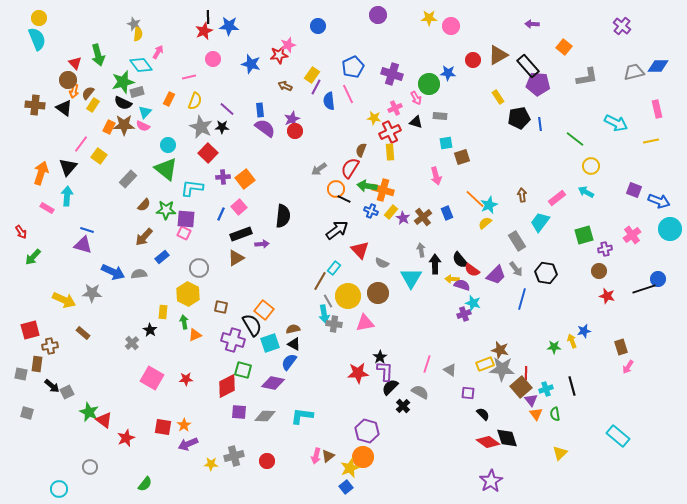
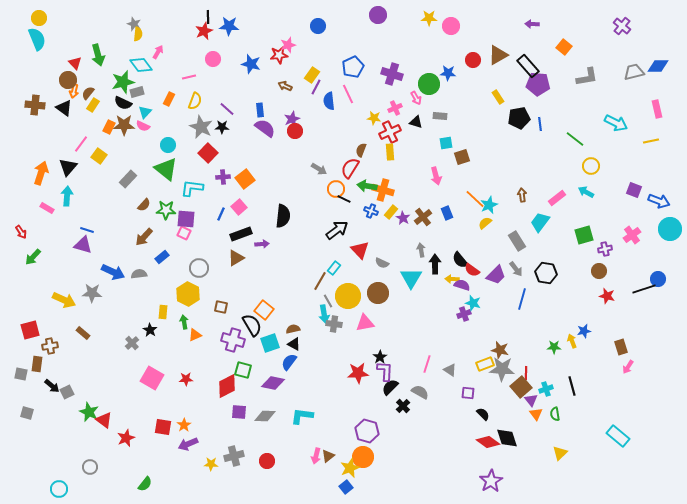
gray arrow at (319, 169): rotated 112 degrees counterclockwise
